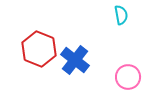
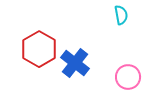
red hexagon: rotated 8 degrees clockwise
blue cross: moved 3 px down
